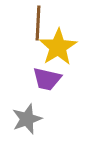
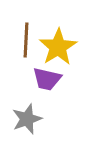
brown line: moved 12 px left, 17 px down
